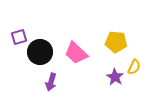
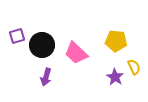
purple square: moved 2 px left, 1 px up
yellow pentagon: moved 1 px up
black circle: moved 2 px right, 7 px up
yellow semicircle: rotated 49 degrees counterclockwise
purple arrow: moved 5 px left, 5 px up
